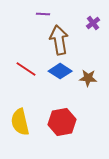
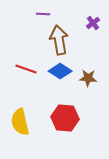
red line: rotated 15 degrees counterclockwise
red hexagon: moved 3 px right, 4 px up; rotated 16 degrees clockwise
